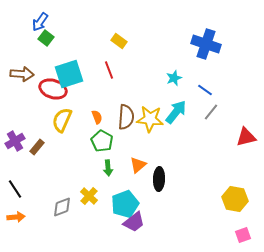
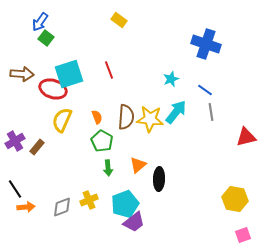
yellow rectangle: moved 21 px up
cyan star: moved 3 px left, 1 px down
gray line: rotated 48 degrees counterclockwise
yellow cross: moved 4 px down; rotated 24 degrees clockwise
orange arrow: moved 10 px right, 10 px up
